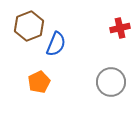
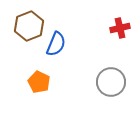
orange pentagon: rotated 20 degrees counterclockwise
